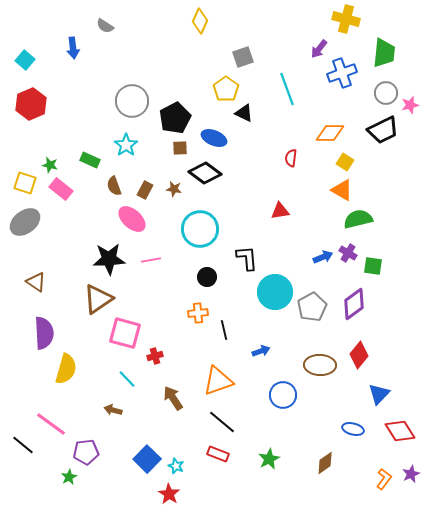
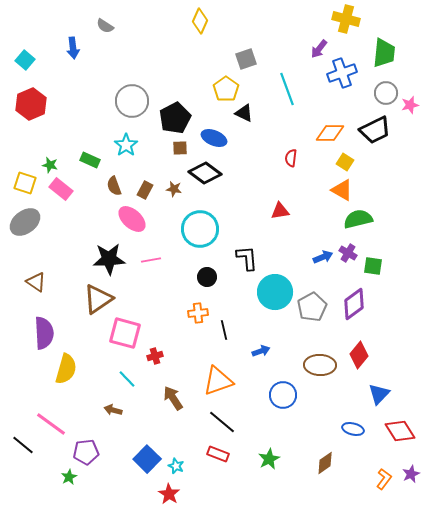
gray square at (243, 57): moved 3 px right, 2 px down
black trapezoid at (383, 130): moved 8 px left
